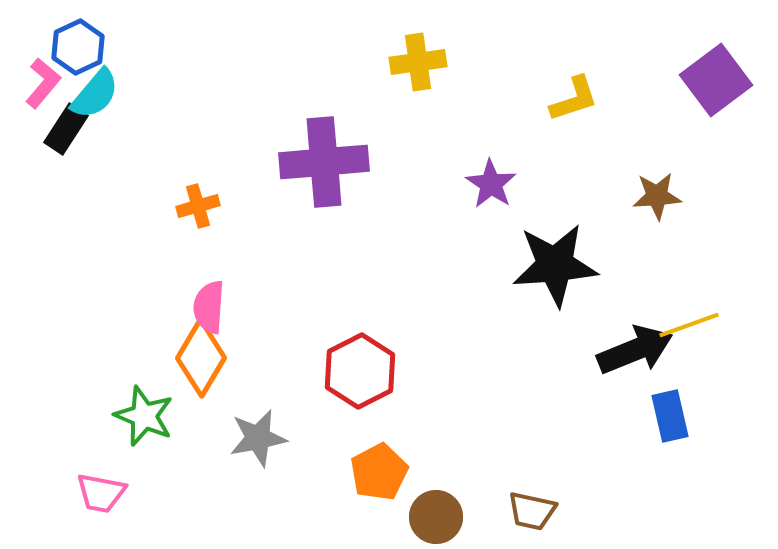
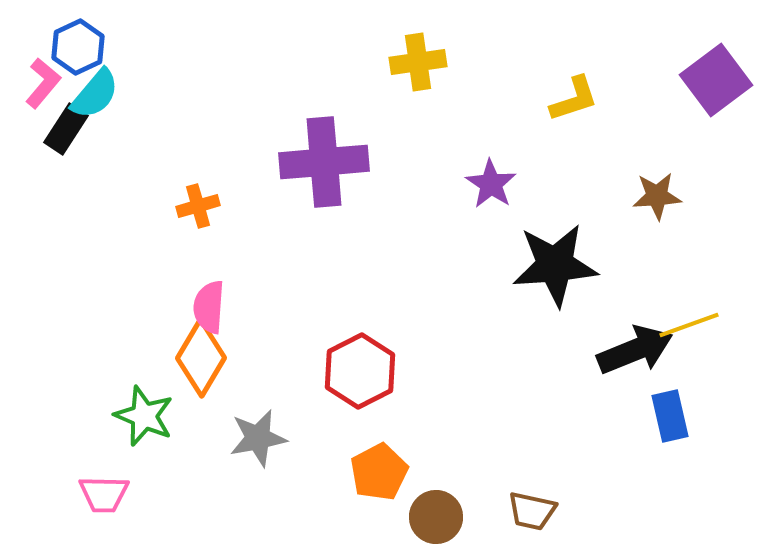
pink trapezoid: moved 3 px right, 1 px down; rotated 10 degrees counterclockwise
